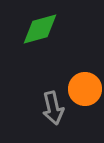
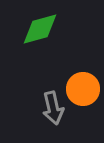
orange circle: moved 2 px left
